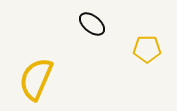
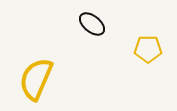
yellow pentagon: moved 1 px right
